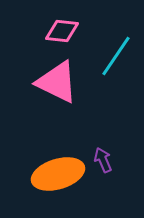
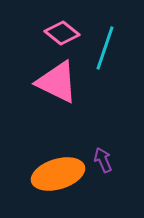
pink diamond: moved 2 px down; rotated 32 degrees clockwise
cyan line: moved 11 px left, 8 px up; rotated 15 degrees counterclockwise
